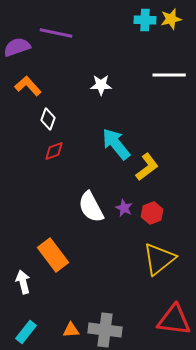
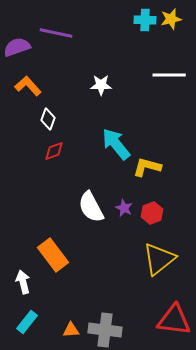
yellow L-shape: rotated 128 degrees counterclockwise
cyan rectangle: moved 1 px right, 10 px up
